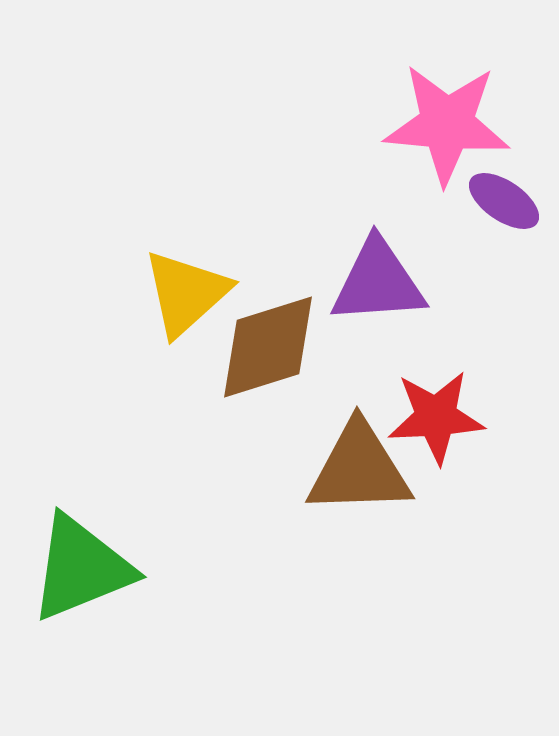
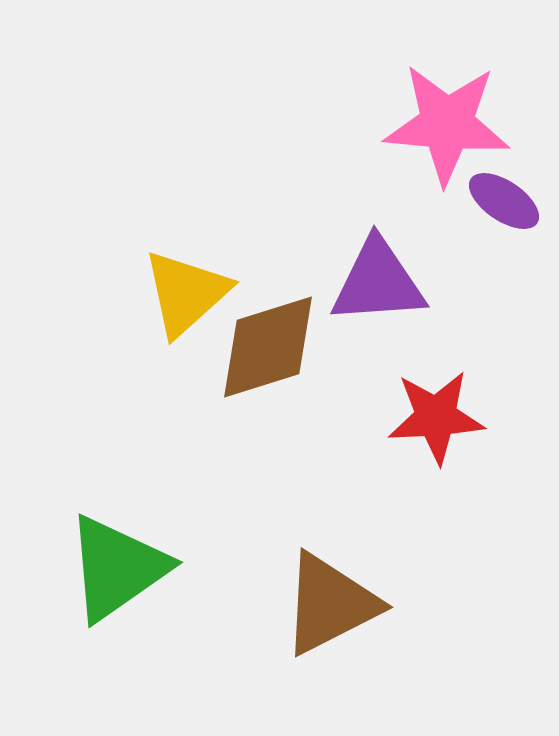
brown triangle: moved 29 px left, 135 px down; rotated 25 degrees counterclockwise
green triangle: moved 36 px right; rotated 13 degrees counterclockwise
